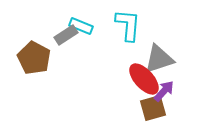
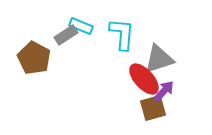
cyan L-shape: moved 6 px left, 9 px down
